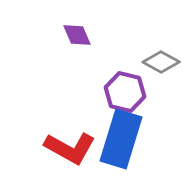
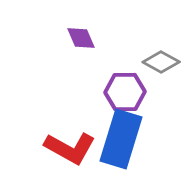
purple diamond: moved 4 px right, 3 px down
purple hexagon: rotated 15 degrees counterclockwise
